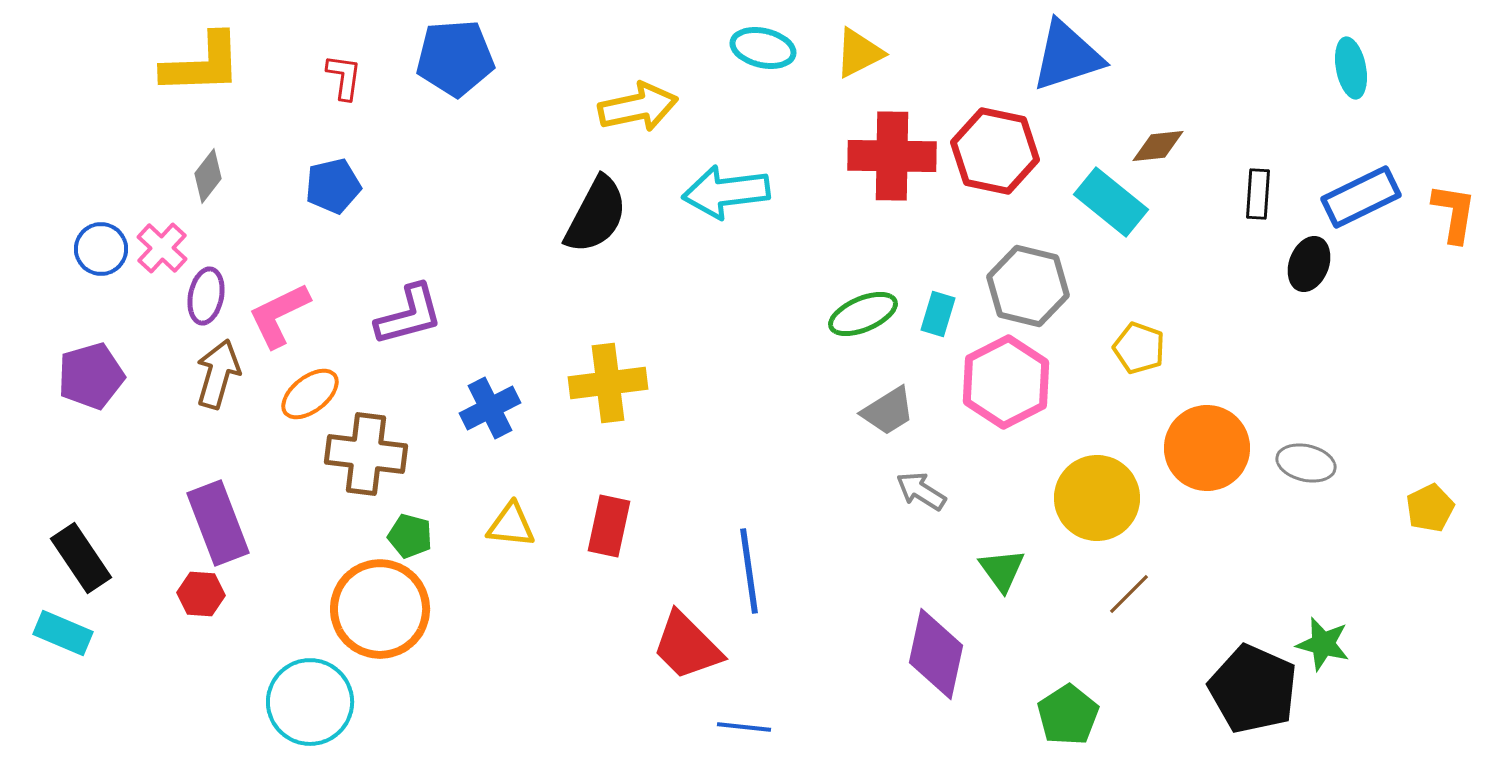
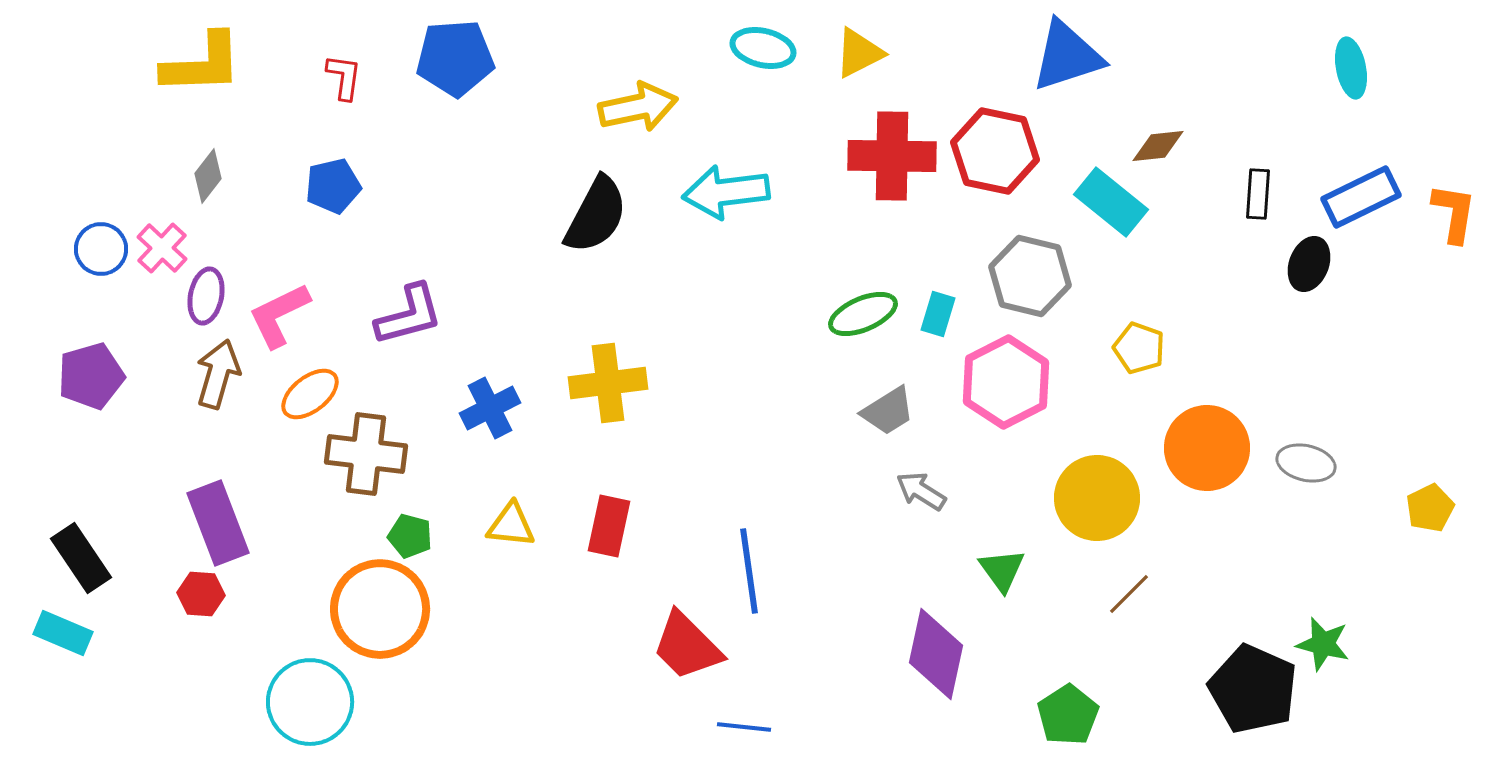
gray hexagon at (1028, 286): moved 2 px right, 10 px up
